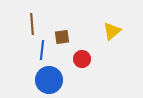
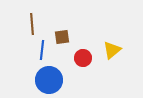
yellow triangle: moved 19 px down
red circle: moved 1 px right, 1 px up
